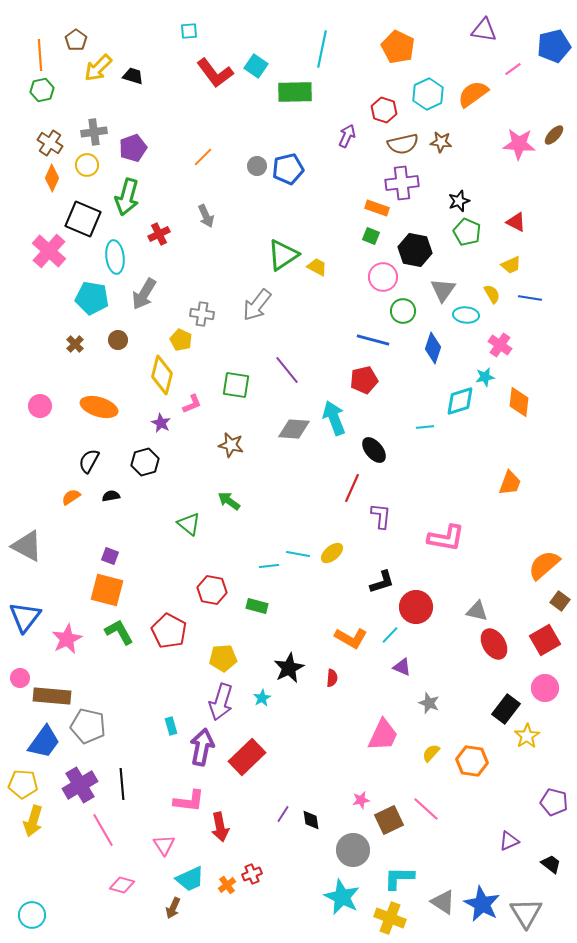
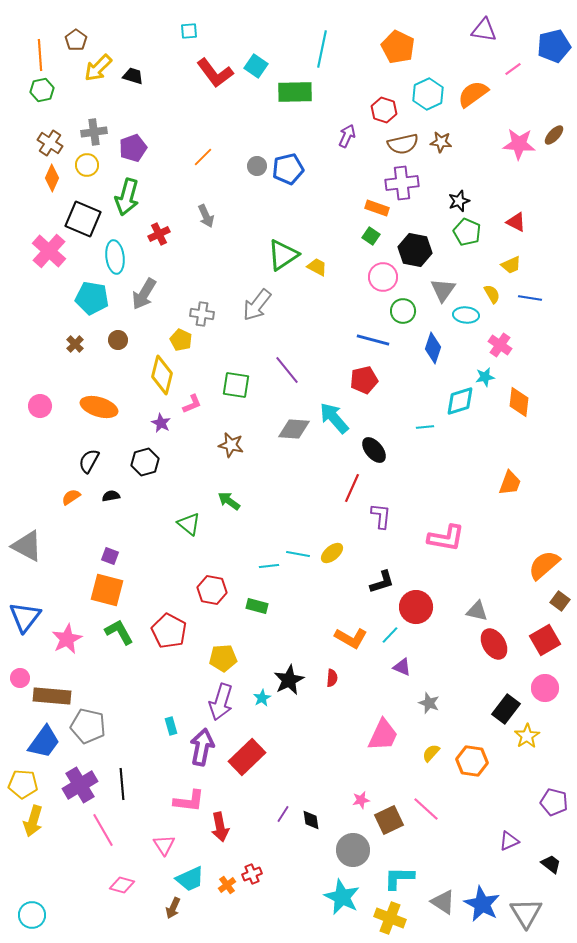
green square at (371, 236): rotated 12 degrees clockwise
cyan arrow at (334, 418): rotated 20 degrees counterclockwise
black star at (289, 668): moved 12 px down
